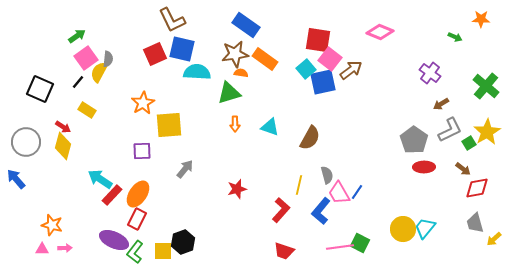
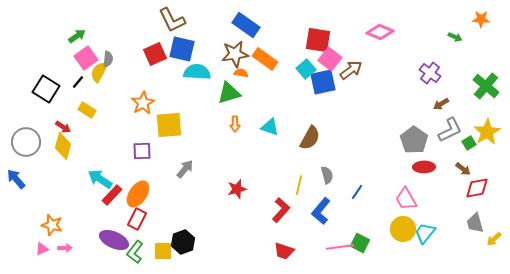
black square at (40, 89): moved 6 px right; rotated 8 degrees clockwise
pink trapezoid at (339, 193): moved 67 px right, 6 px down
cyan trapezoid at (425, 228): moved 5 px down
pink triangle at (42, 249): rotated 24 degrees counterclockwise
